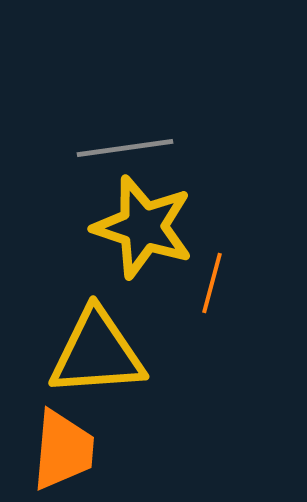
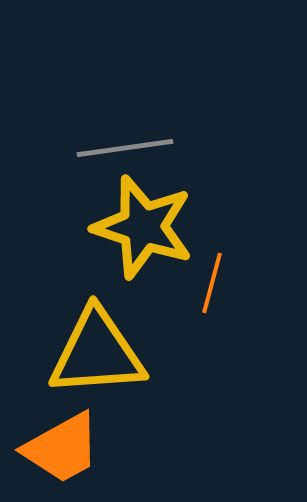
orange trapezoid: moved 1 px left, 2 px up; rotated 56 degrees clockwise
